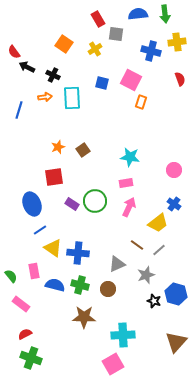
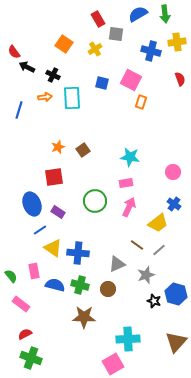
blue semicircle at (138, 14): rotated 24 degrees counterclockwise
pink circle at (174, 170): moved 1 px left, 2 px down
purple rectangle at (72, 204): moved 14 px left, 8 px down
cyan cross at (123, 335): moved 5 px right, 4 px down
